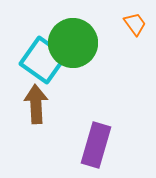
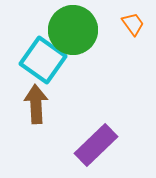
orange trapezoid: moved 2 px left
green circle: moved 13 px up
purple rectangle: rotated 30 degrees clockwise
